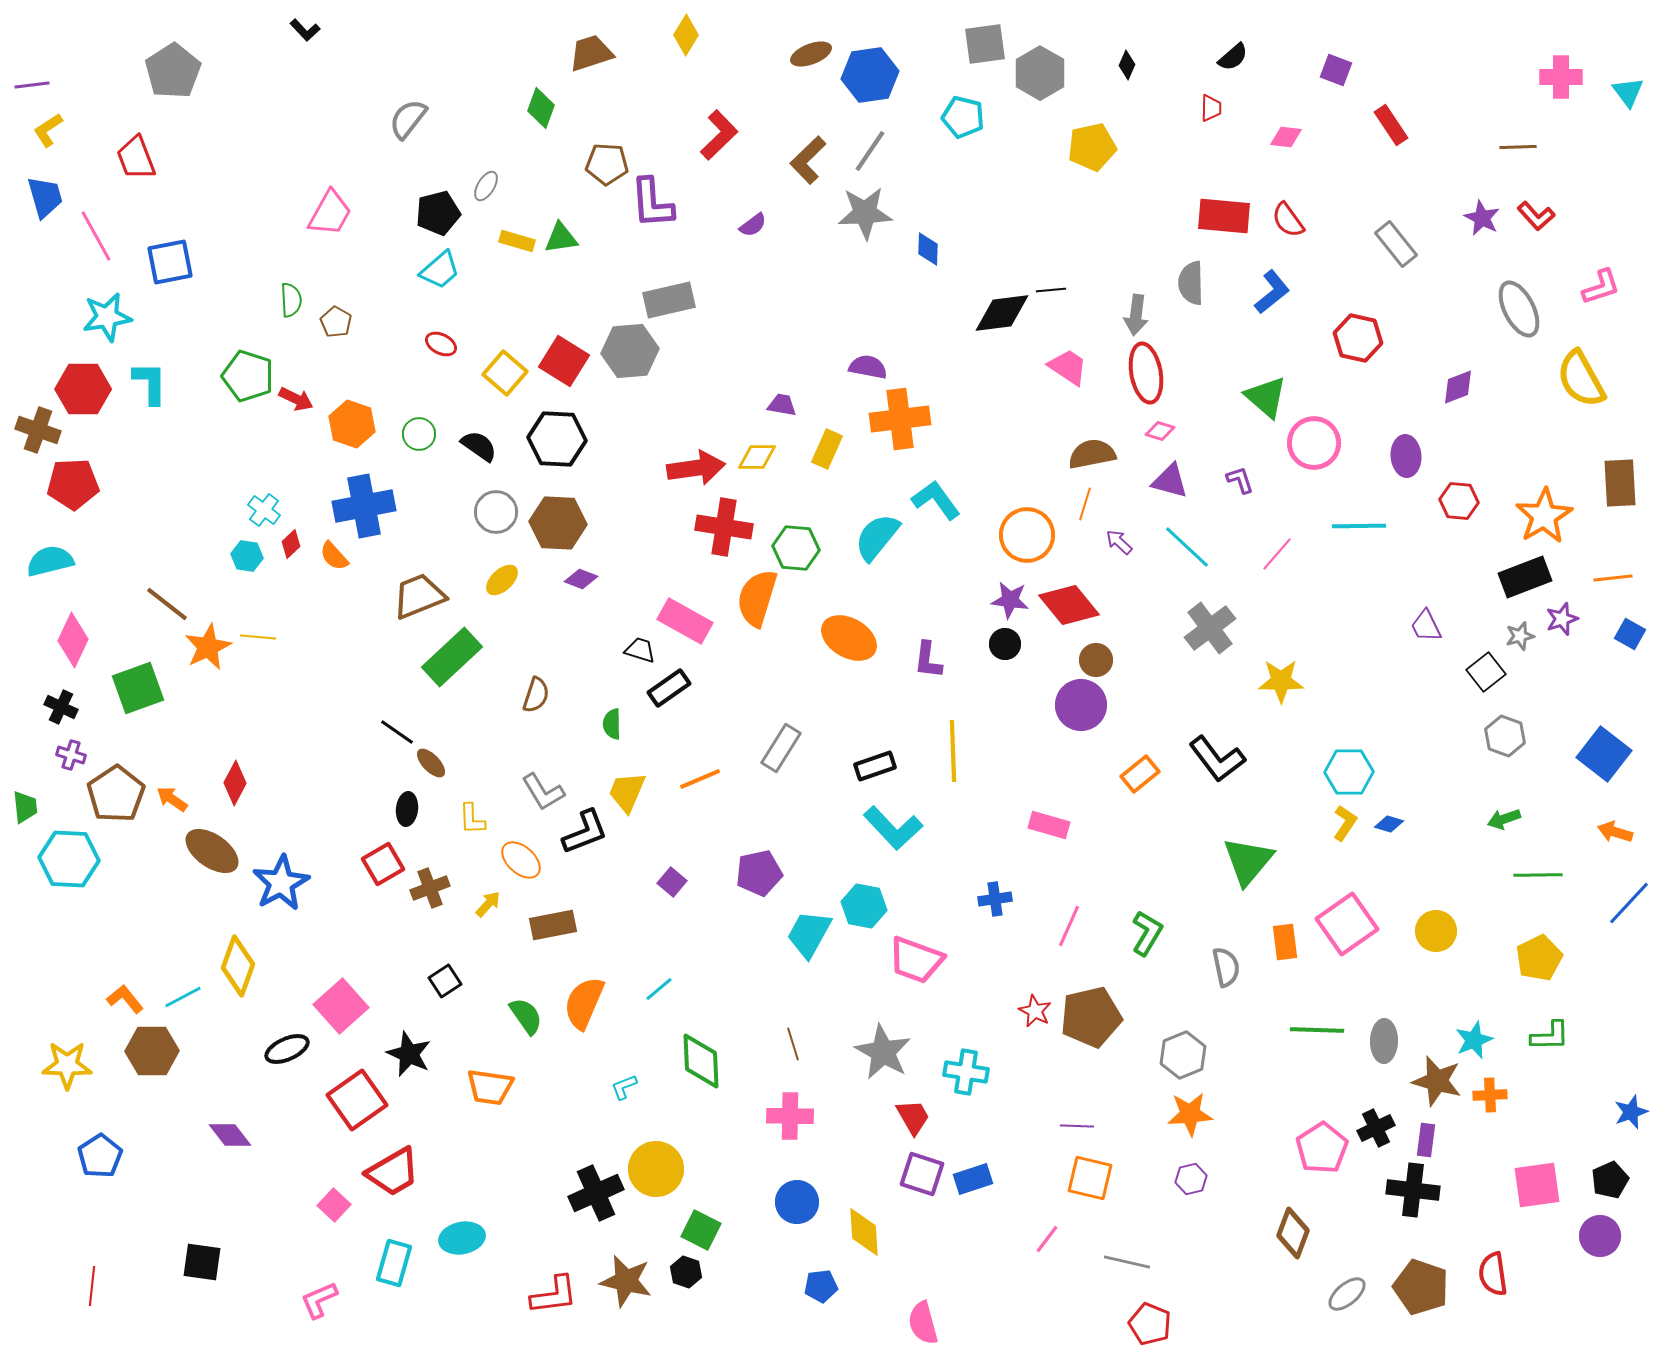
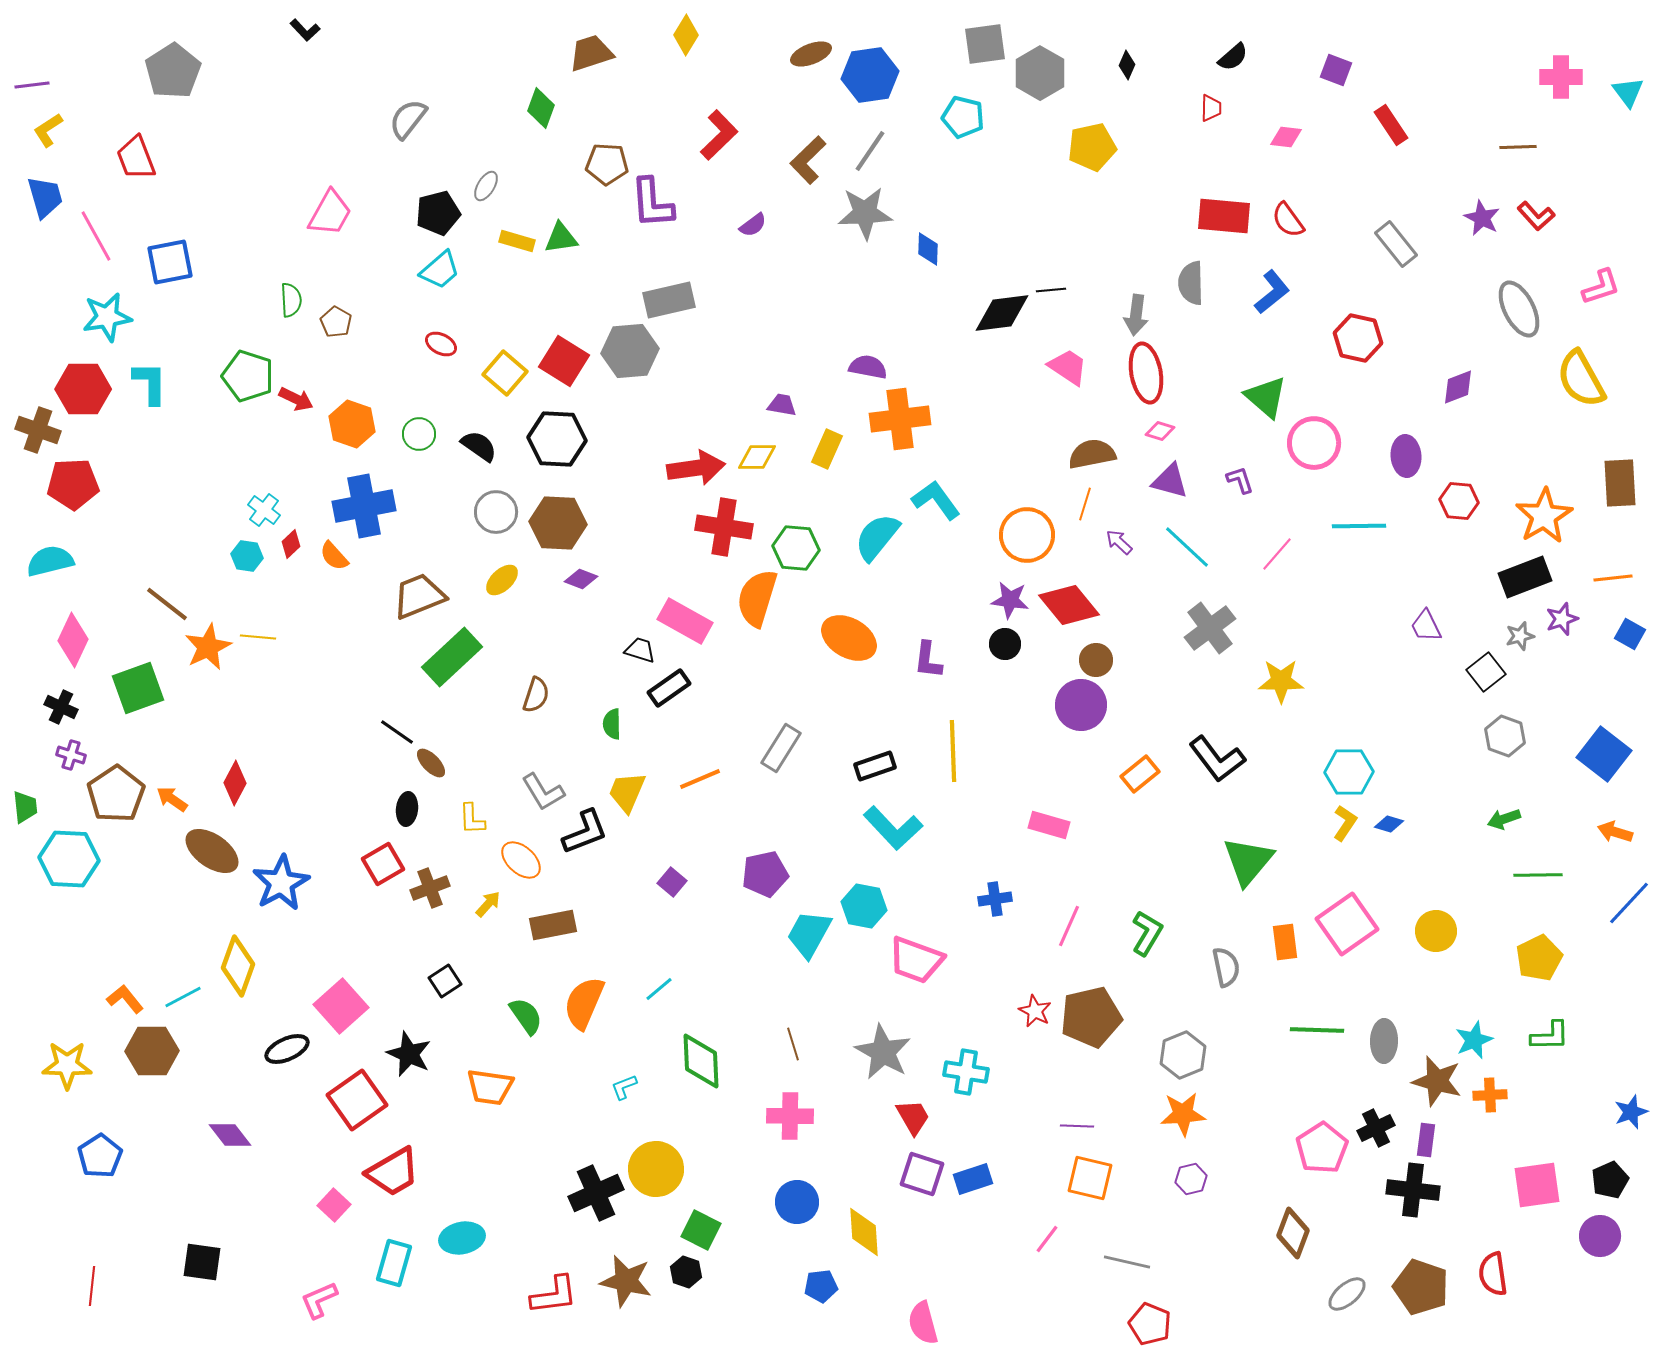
purple pentagon at (759, 873): moved 6 px right, 1 px down
orange star at (1190, 1114): moved 7 px left
